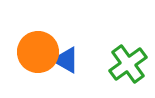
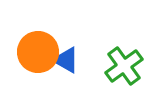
green cross: moved 4 px left, 2 px down
